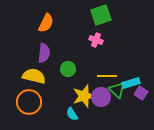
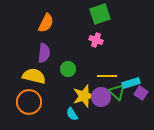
green square: moved 1 px left, 1 px up
green triangle: moved 2 px down
